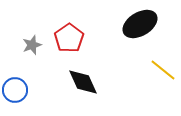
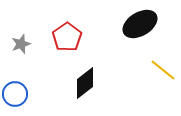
red pentagon: moved 2 px left, 1 px up
gray star: moved 11 px left, 1 px up
black diamond: moved 2 px right, 1 px down; rotated 76 degrees clockwise
blue circle: moved 4 px down
